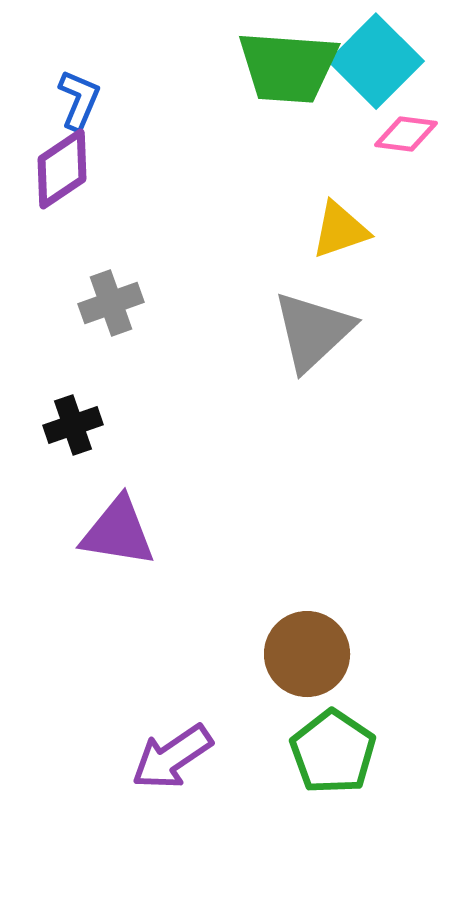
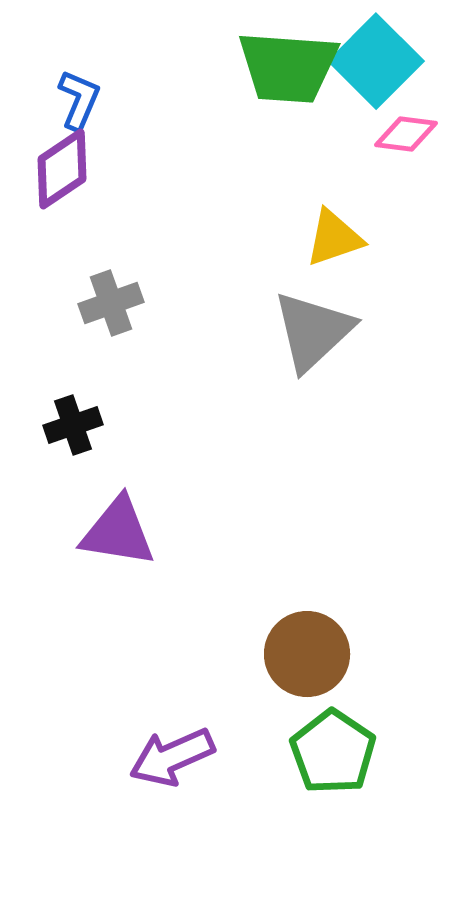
yellow triangle: moved 6 px left, 8 px down
purple arrow: rotated 10 degrees clockwise
